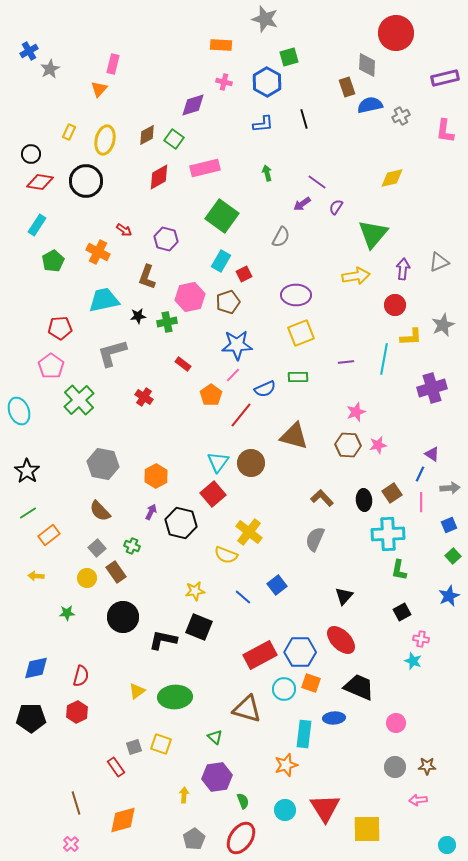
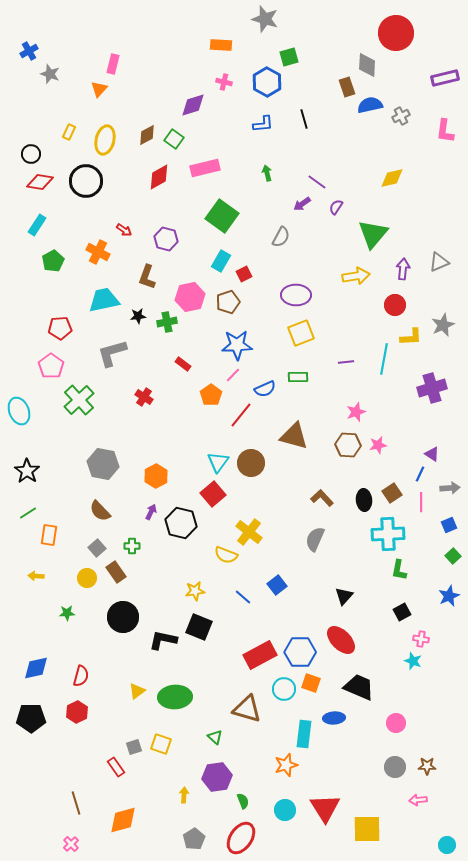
gray star at (50, 69): moved 5 px down; rotated 24 degrees counterclockwise
orange rectangle at (49, 535): rotated 45 degrees counterclockwise
green cross at (132, 546): rotated 21 degrees counterclockwise
